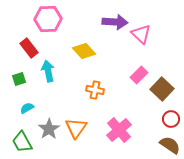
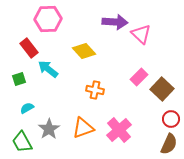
cyan arrow: moved 2 px up; rotated 40 degrees counterclockwise
pink rectangle: moved 2 px down
orange triangle: moved 7 px right; rotated 35 degrees clockwise
brown semicircle: moved 1 px left, 1 px up; rotated 80 degrees clockwise
